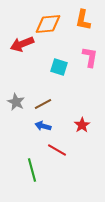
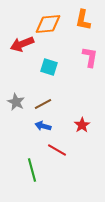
cyan square: moved 10 px left
